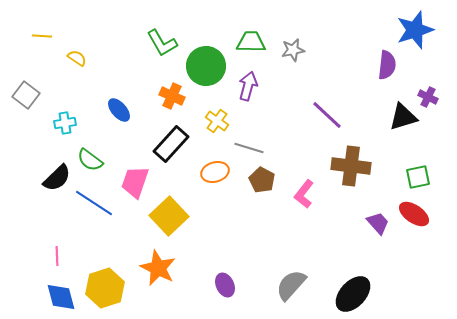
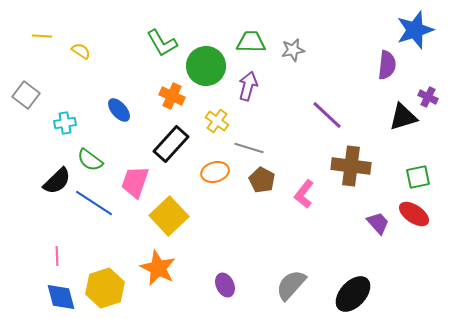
yellow semicircle: moved 4 px right, 7 px up
black semicircle: moved 3 px down
